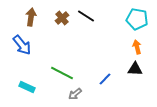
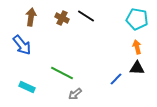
brown cross: rotated 24 degrees counterclockwise
black triangle: moved 2 px right, 1 px up
blue line: moved 11 px right
